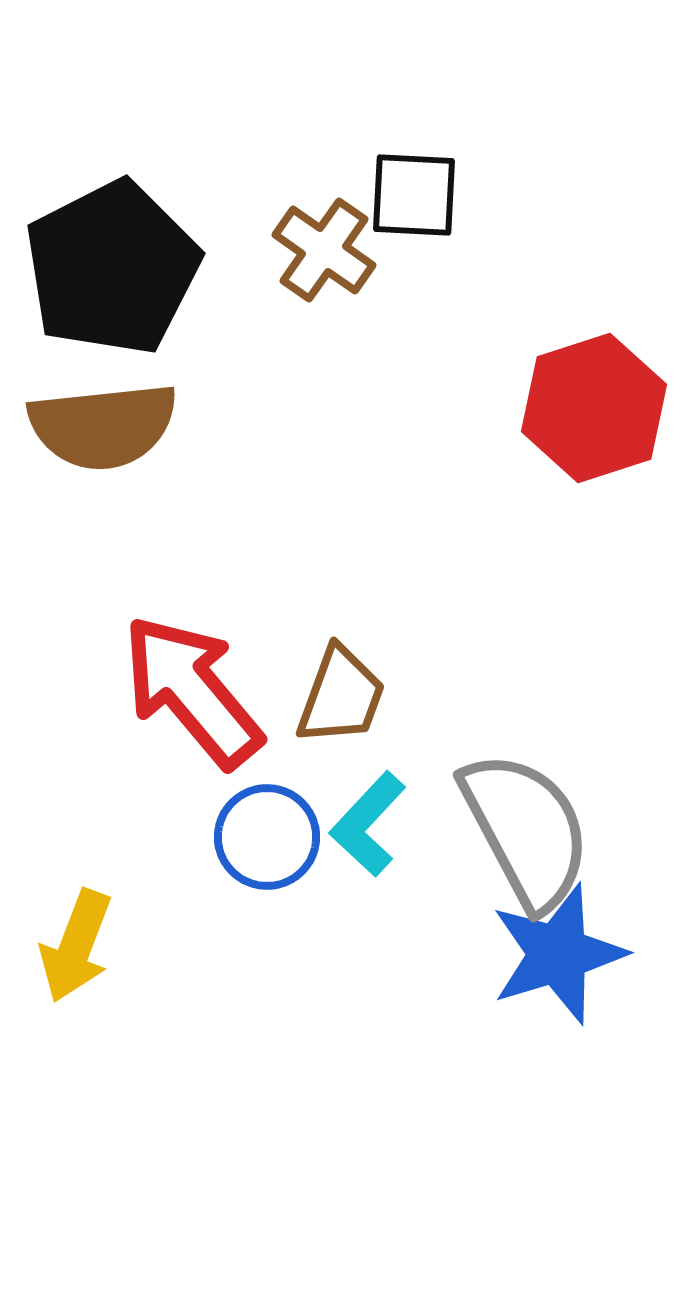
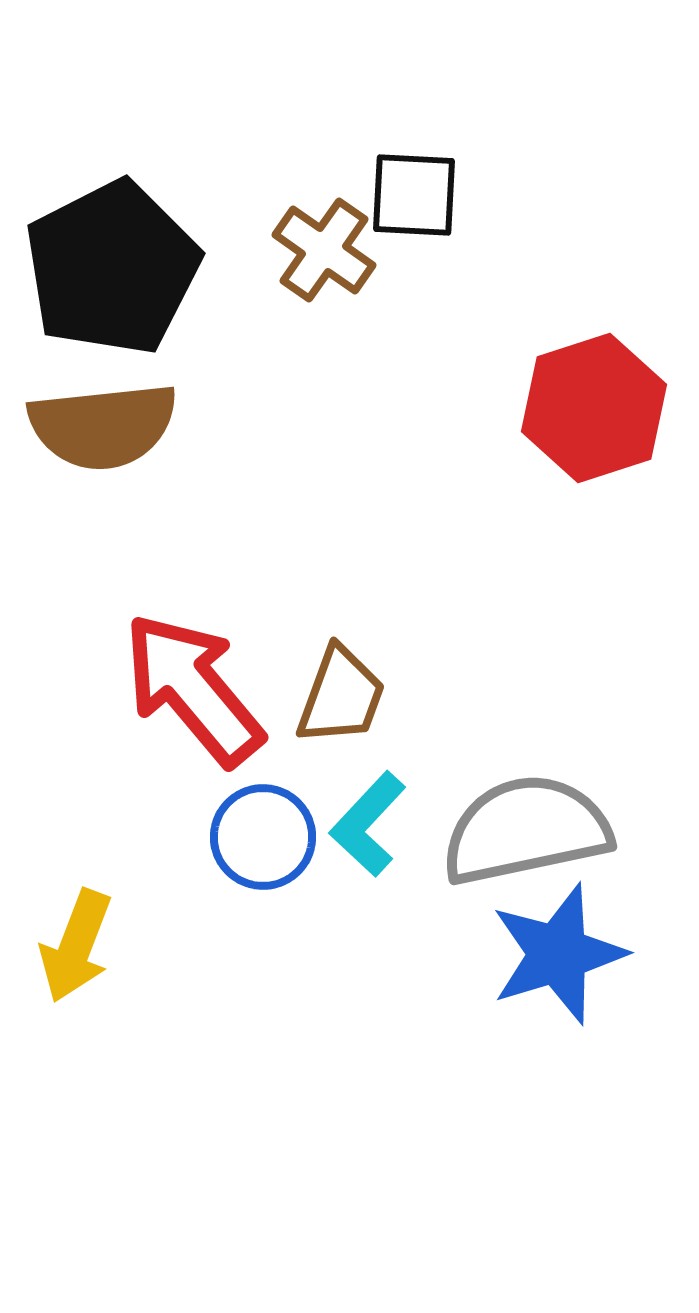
red arrow: moved 1 px right, 2 px up
gray semicircle: rotated 74 degrees counterclockwise
blue circle: moved 4 px left
